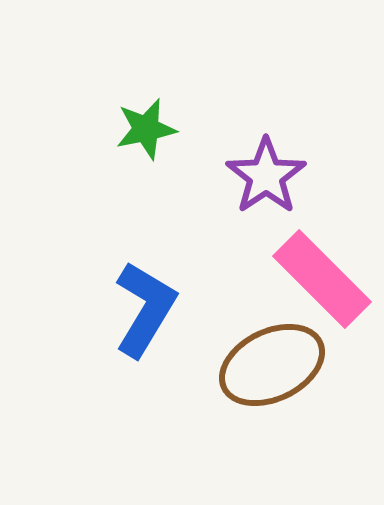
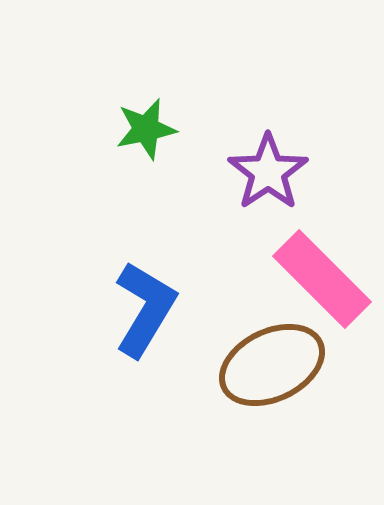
purple star: moved 2 px right, 4 px up
